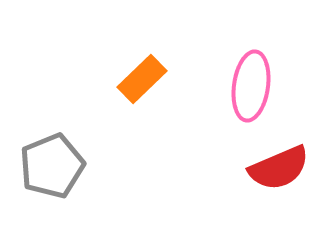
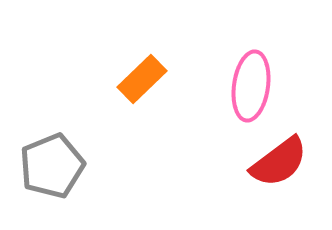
red semicircle: moved 6 px up; rotated 14 degrees counterclockwise
